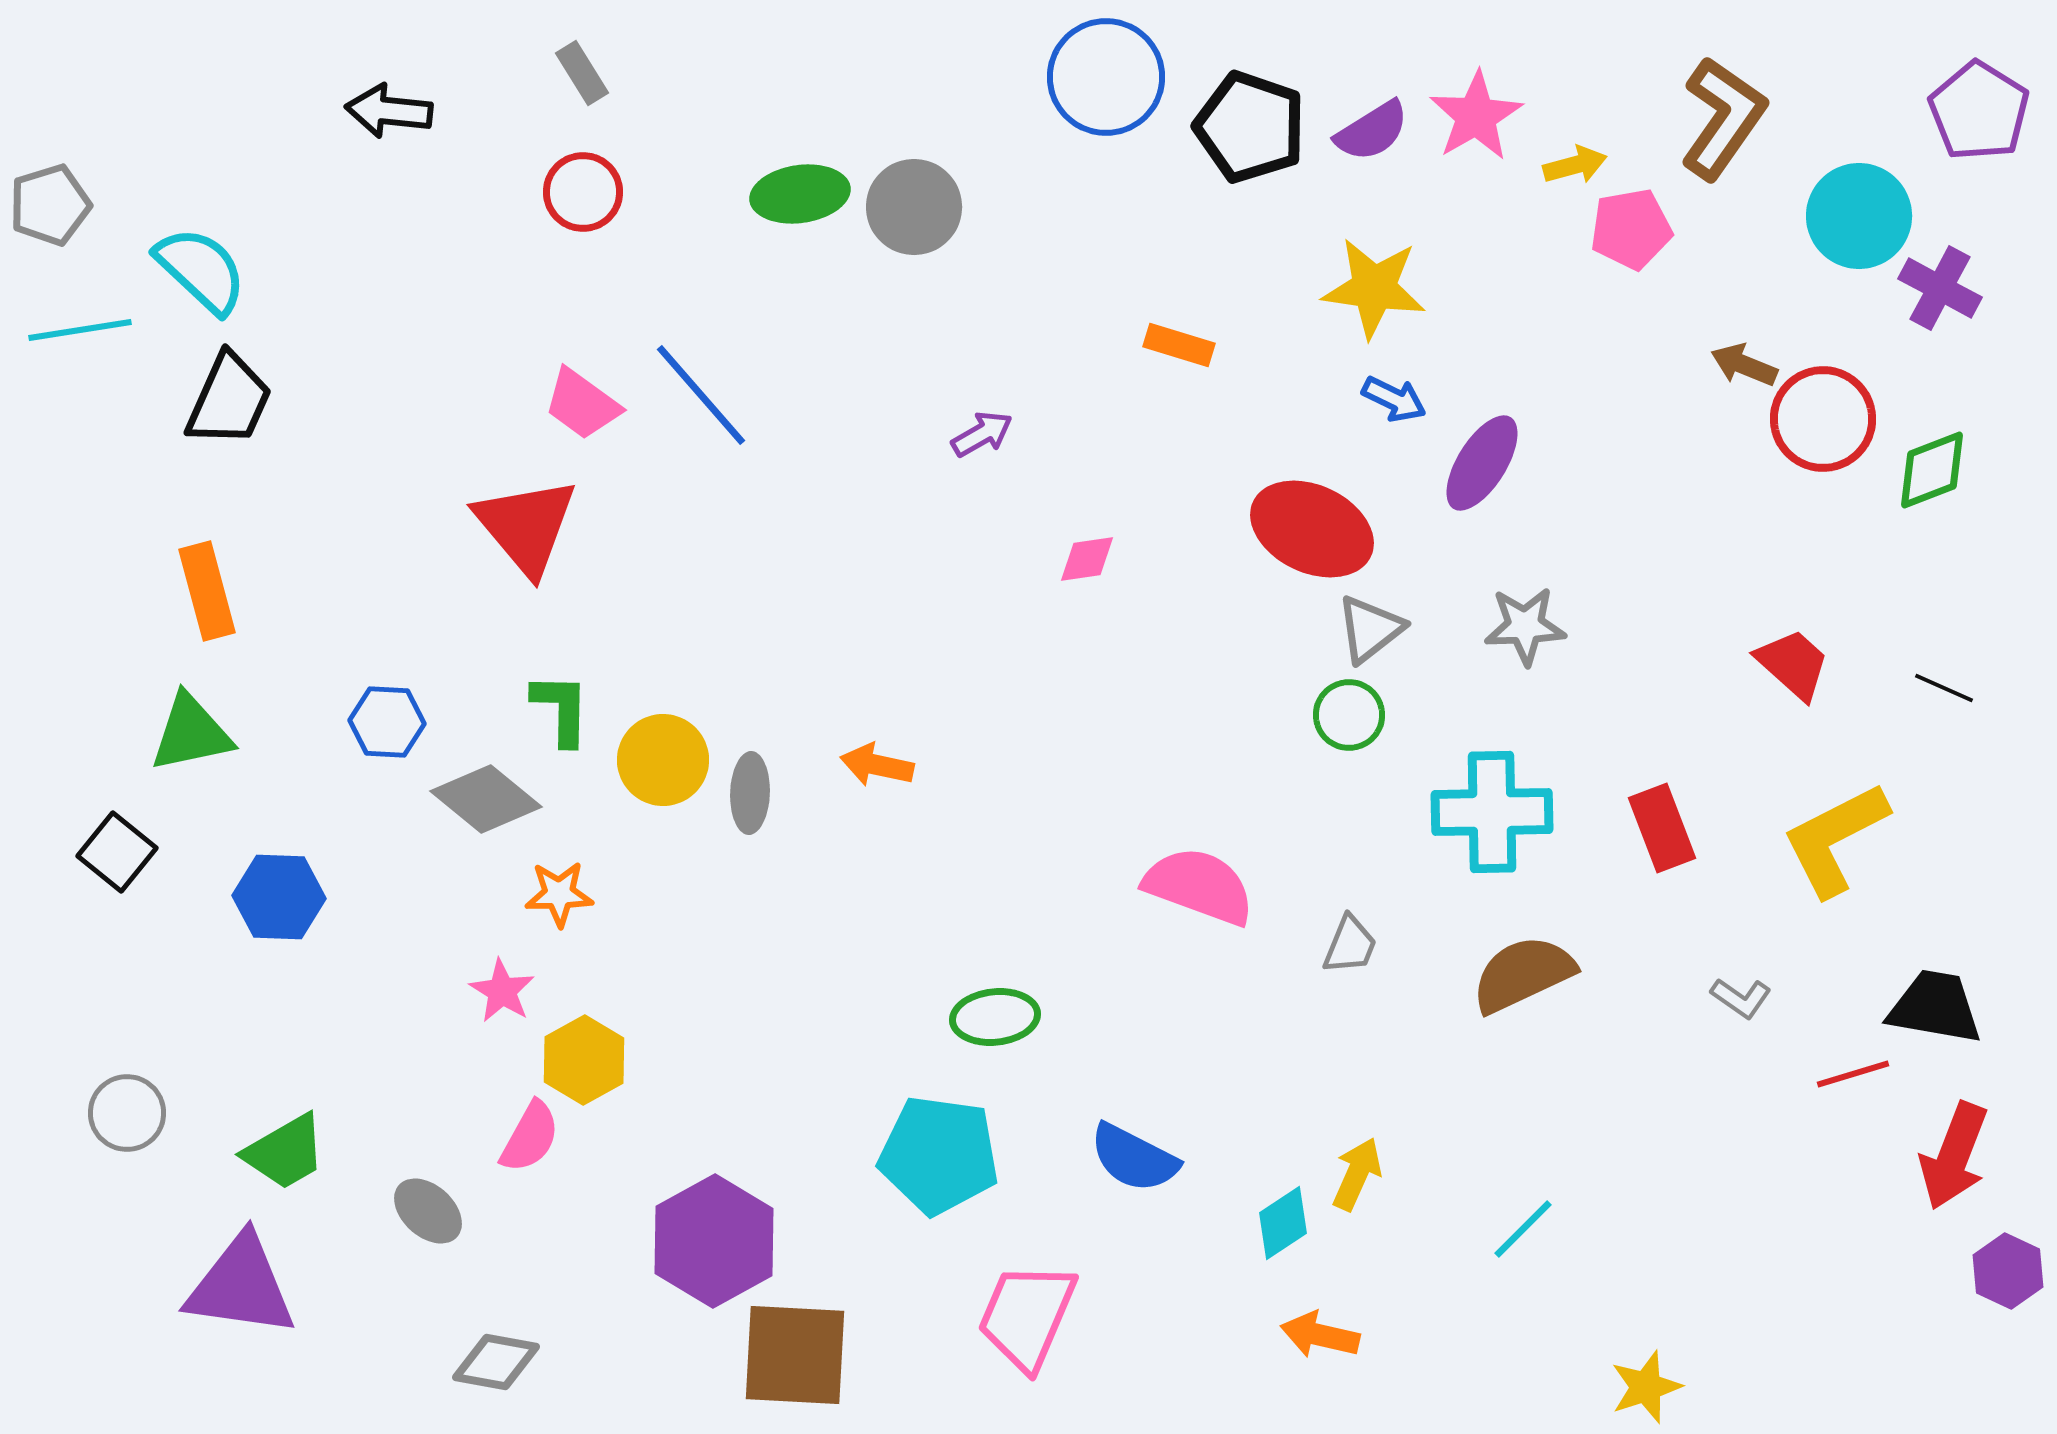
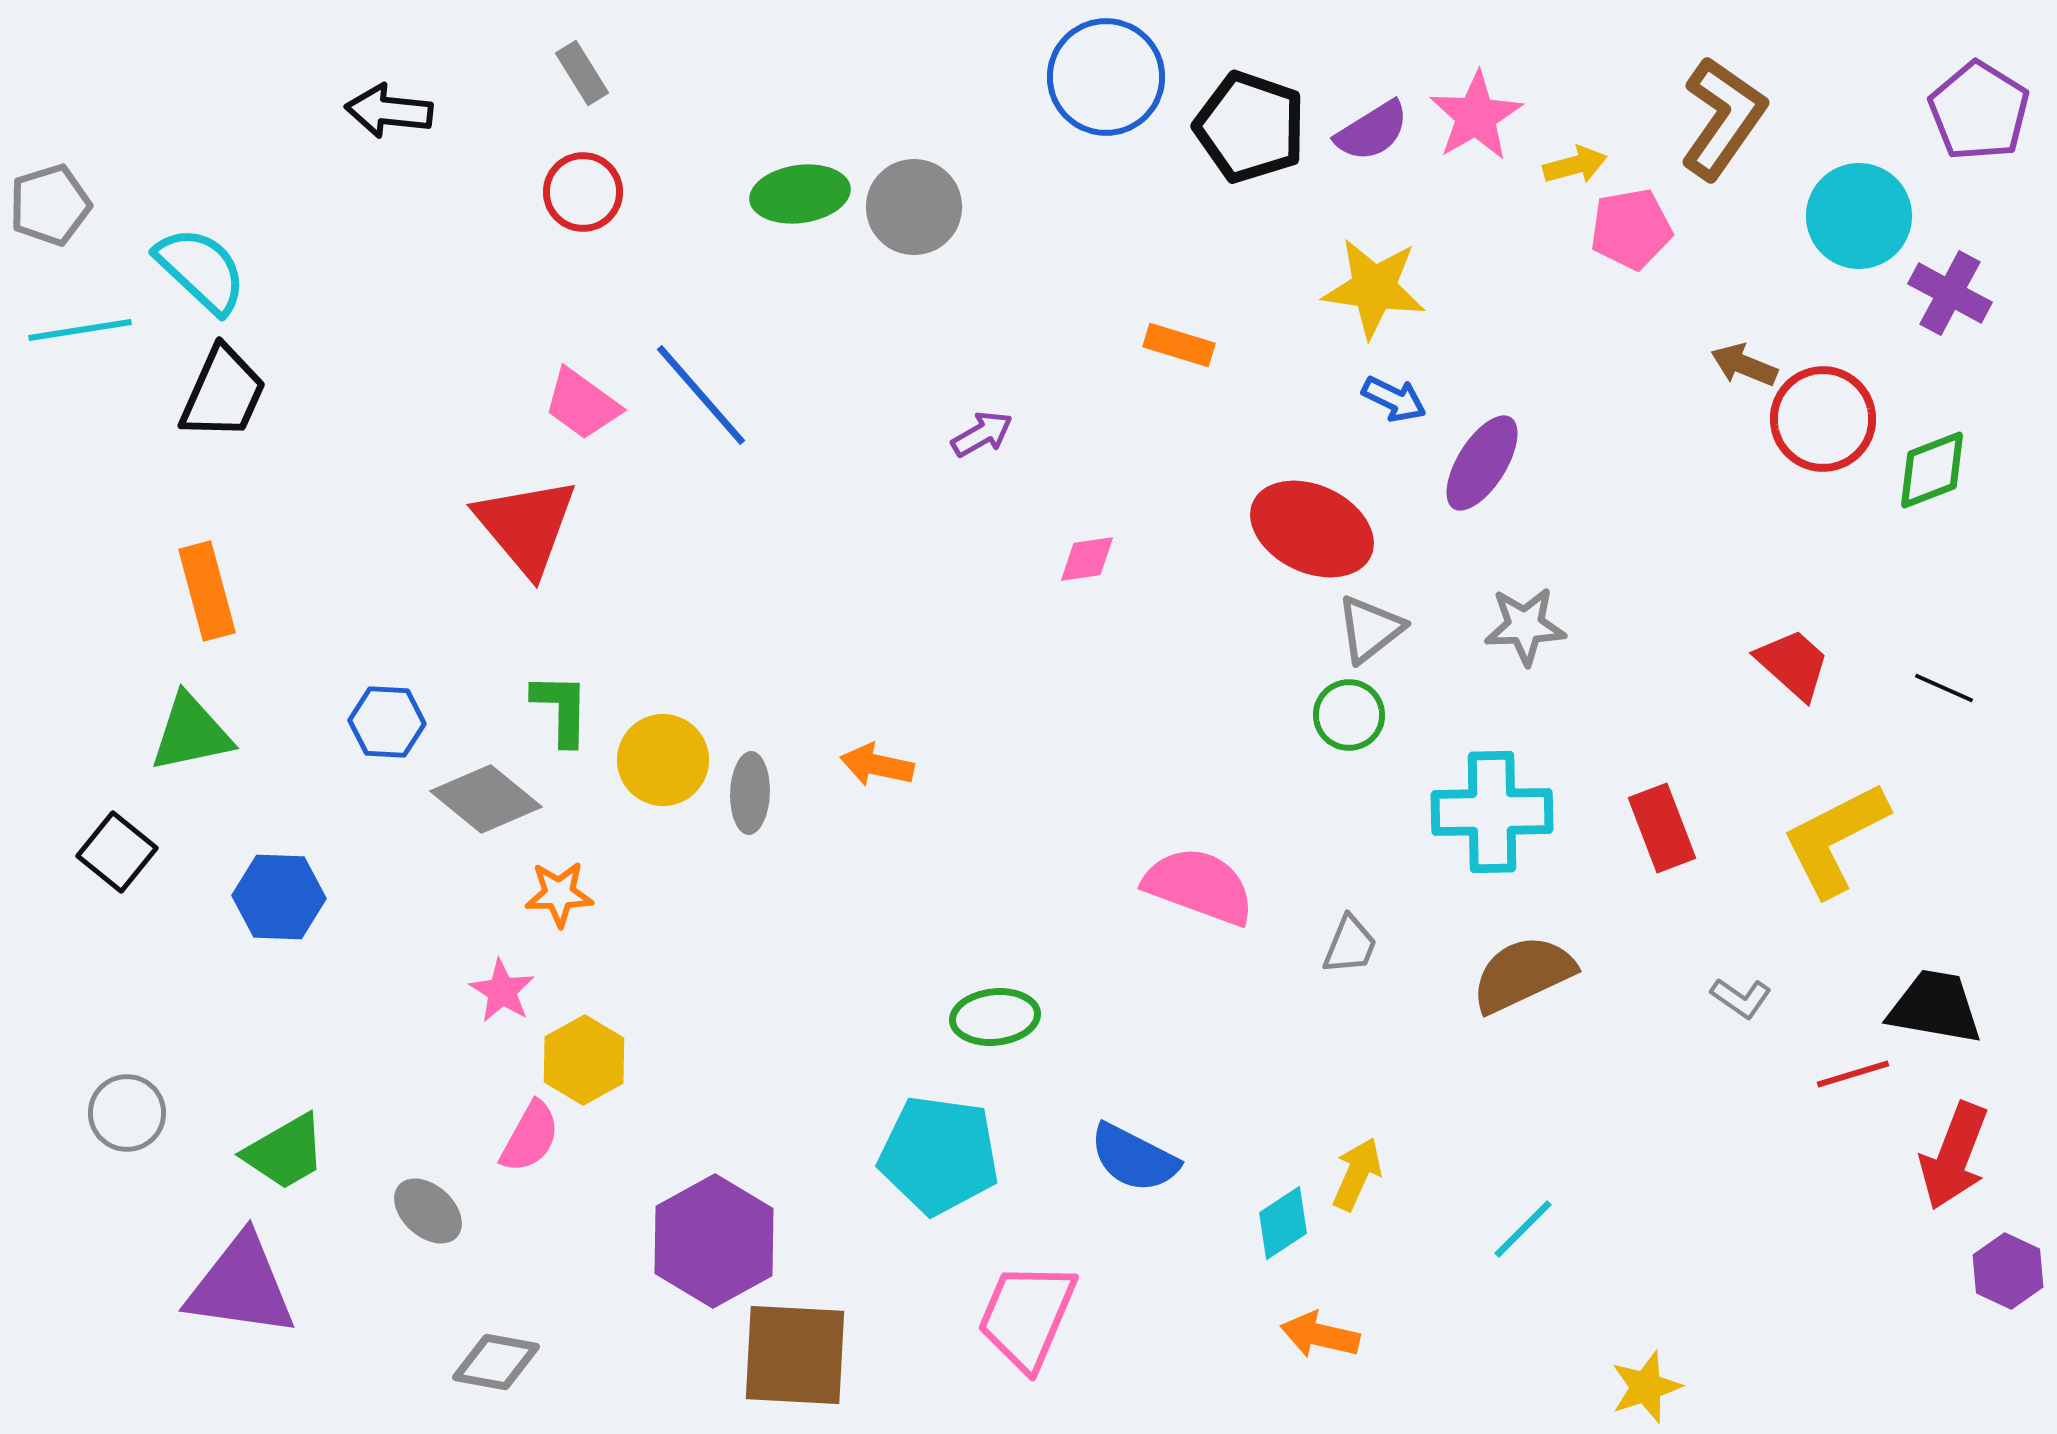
purple cross at (1940, 288): moved 10 px right, 5 px down
black trapezoid at (229, 400): moved 6 px left, 7 px up
